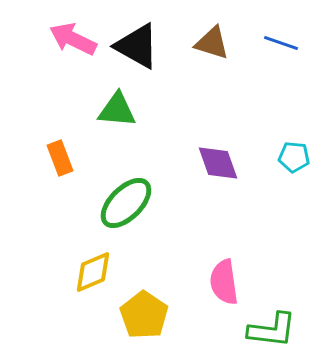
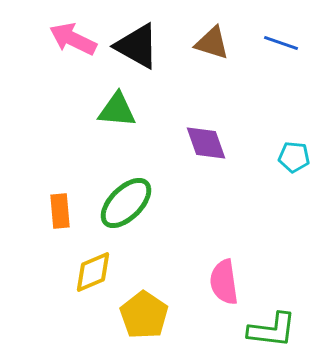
orange rectangle: moved 53 px down; rotated 16 degrees clockwise
purple diamond: moved 12 px left, 20 px up
